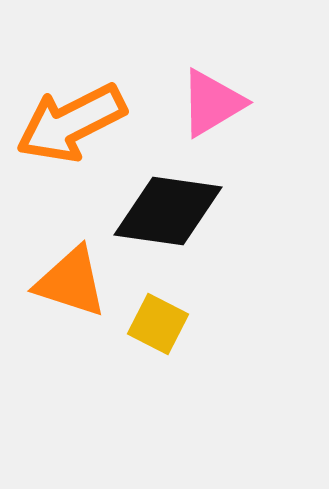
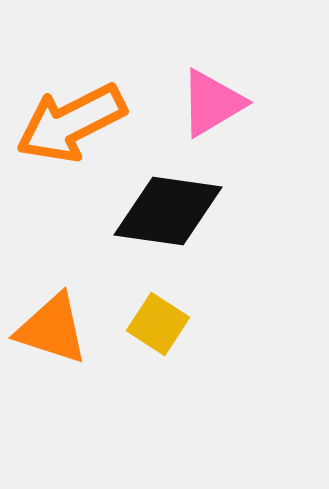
orange triangle: moved 19 px left, 47 px down
yellow square: rotated 6 degrees clockwise
